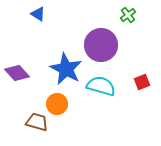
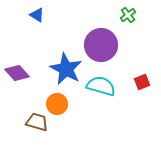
blue triangle: moved 1 px left, 1 px down
